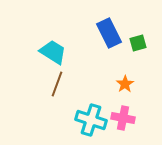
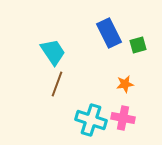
green square: moved 2 px down
cyan trapezoid: rotated 24 degrees clockwise
orange star: rotated 24 degrees clockwise
